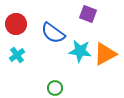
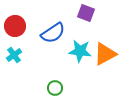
purple square: moved 2 px left, 1 px up
red circle: moved 1 px left, 2 px down
blue semicircle: rotated 70 degrees counterclockwise
cyan cross: moved 3 px left
